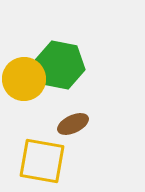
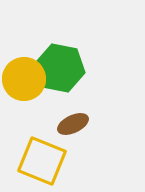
green hexagon: moved 3 px down
yellow square: rotated 12 degrees clockwise
